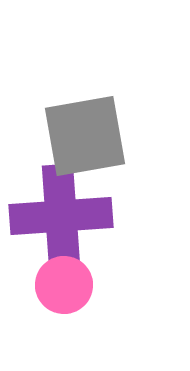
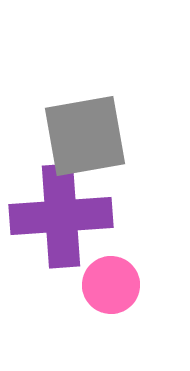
pink circle: moved 47 px right
